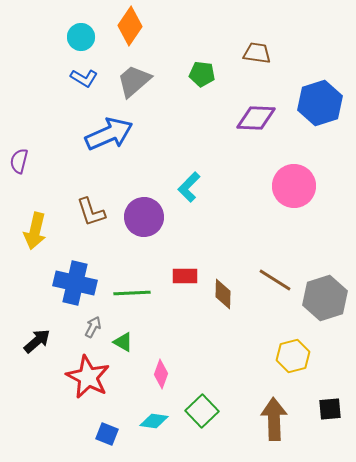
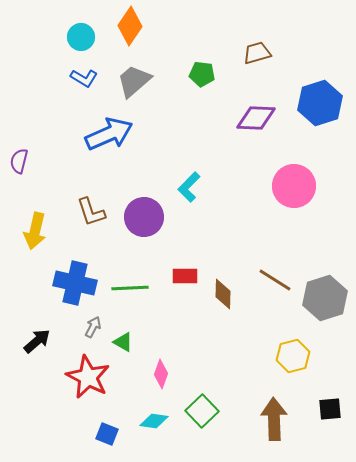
brown trapezoid: rotated 24 degrees counterclockwise
green line: moved 2 px left, 5 px up
